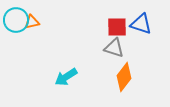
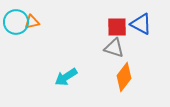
cyan circle: moved 2 px down
blue triangle: rotated 10 degrees clockwise
